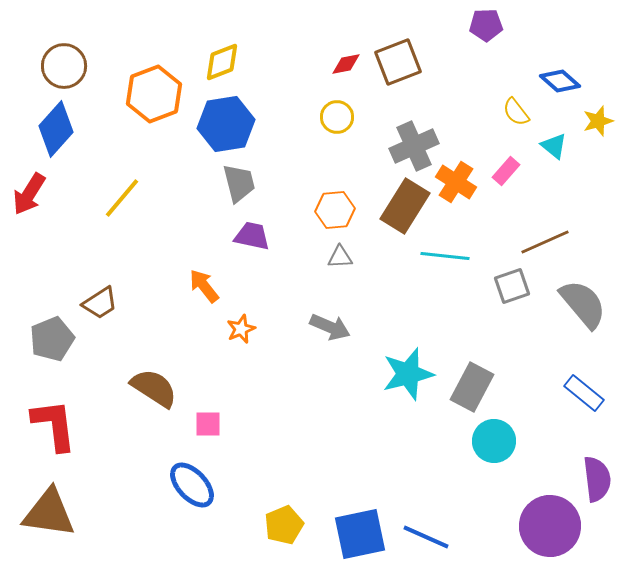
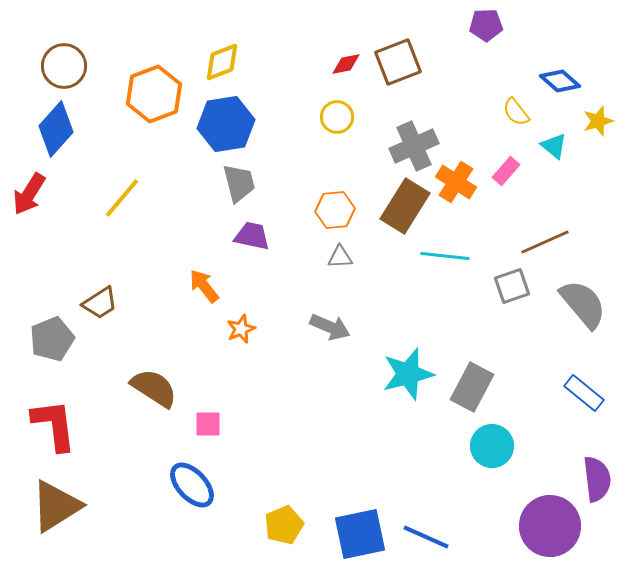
cyan circle at (494, 441): moved 2 px left, 5 px down
brown triangle at (49, 513): moved 7 px right, 7 px up; rotated 40 degrees counterclockwise
